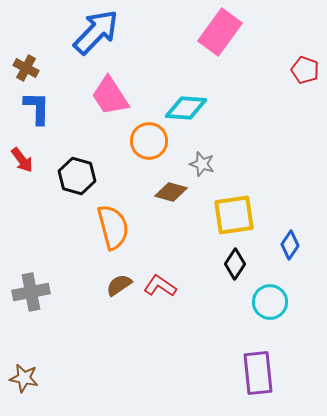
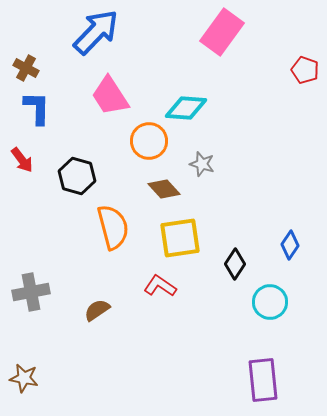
pink rectangle: moved 2 px right
brown diamond: moved 7 px left, 3 px up; rotated 32 degrees clockwise
yellow square: moved 54 px left, 23 px down
brown semicircle: moved 22 px left, 25 px down
purple rectangle: moved 5 px right, 7 px down
